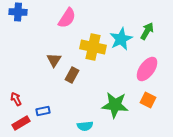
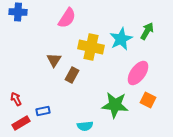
yellow cross: moved 2 px left
pink ellipse: moved 9 px left, 4 px down
